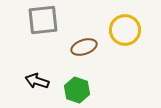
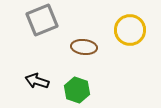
gray square: moved 1 px left; rotated 16 degrees counterclockwise
yellow circle: moved 5 px right
brown ellipse: rotated 25 degrees clockwise
